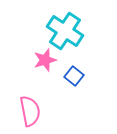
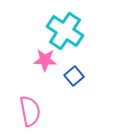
pink star: rotated 20 degrees clockwise
blue square: rotated 12 degrees clockwise
